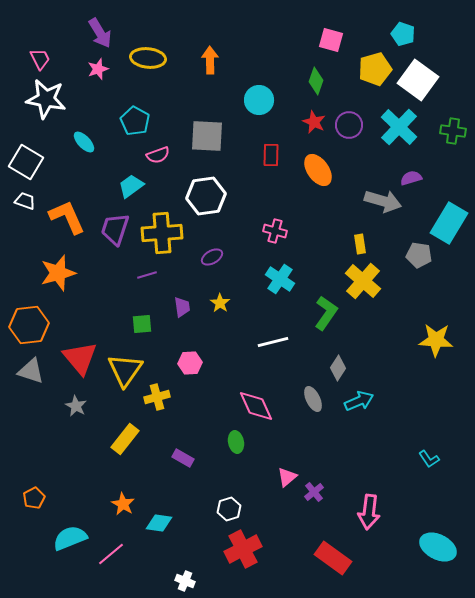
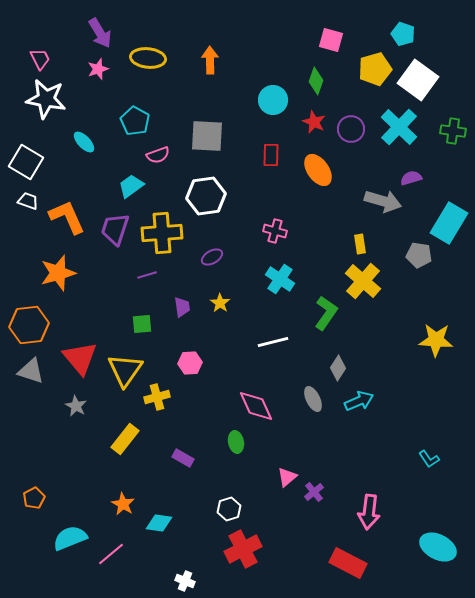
cyan circle at (259, 100): moved 14 px right
purple circle at (349, 125): moved 2 px right, 4 px down
white trapezoid at (25, 201): moved 3 px right
red rectangle at (333, 558): moved 15 px right, 5 px down; rotated 9 degrees counterclockwise
